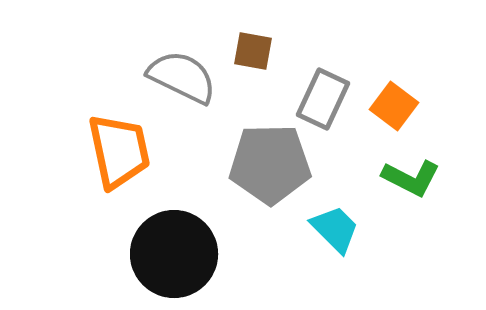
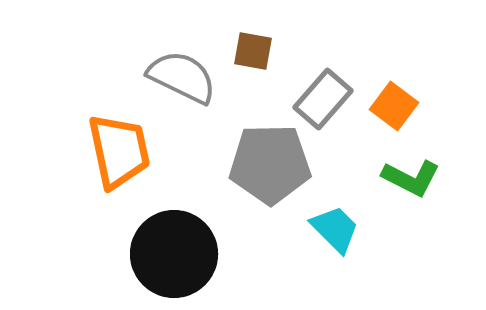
gray rectangle: rotated 16 degrees clockwise
